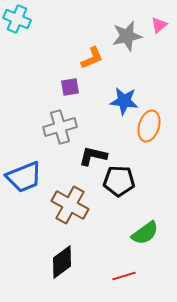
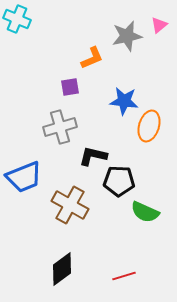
green semicircle: moved 21 px up; rotated 60 degrees clockwise
black diamond: moved 7 px down
